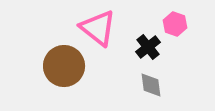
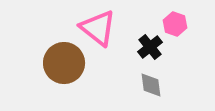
black cross: moved 2 px right
brown circle: moved 3 px up
